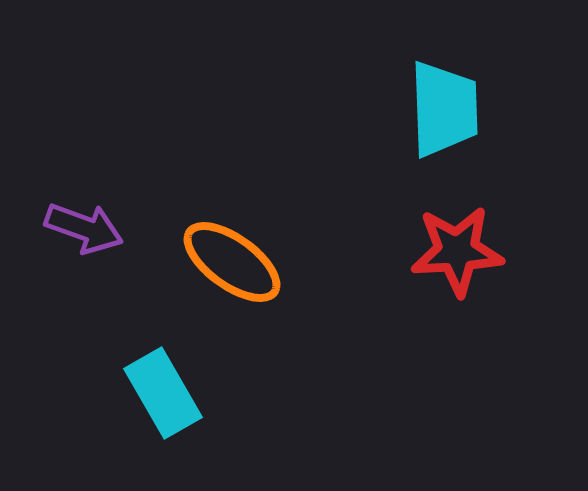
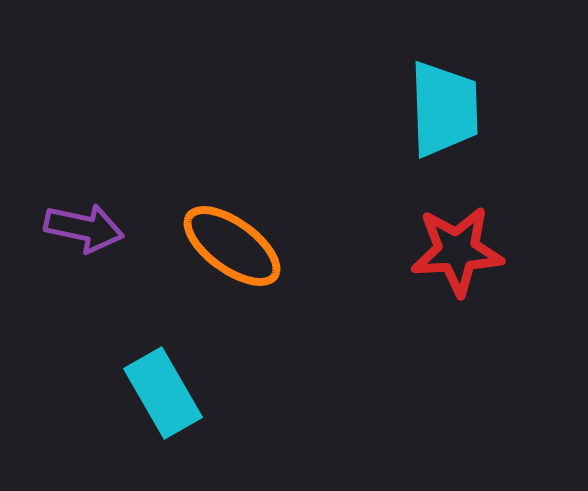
purple arrow: rotated 8 degrees counterclockwise
orange ellipse: moved 16 px up
